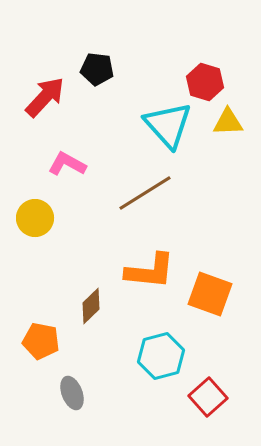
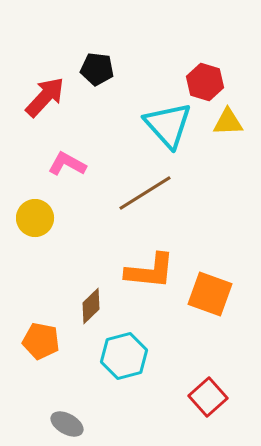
cyan hexagon: moved 37 px left
gray ellipse: moved 5 px left, 31 px down; rotated 40 degrees counterclockwise
